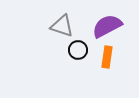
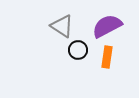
gray triangle: rotated 15 degrees clockwise
